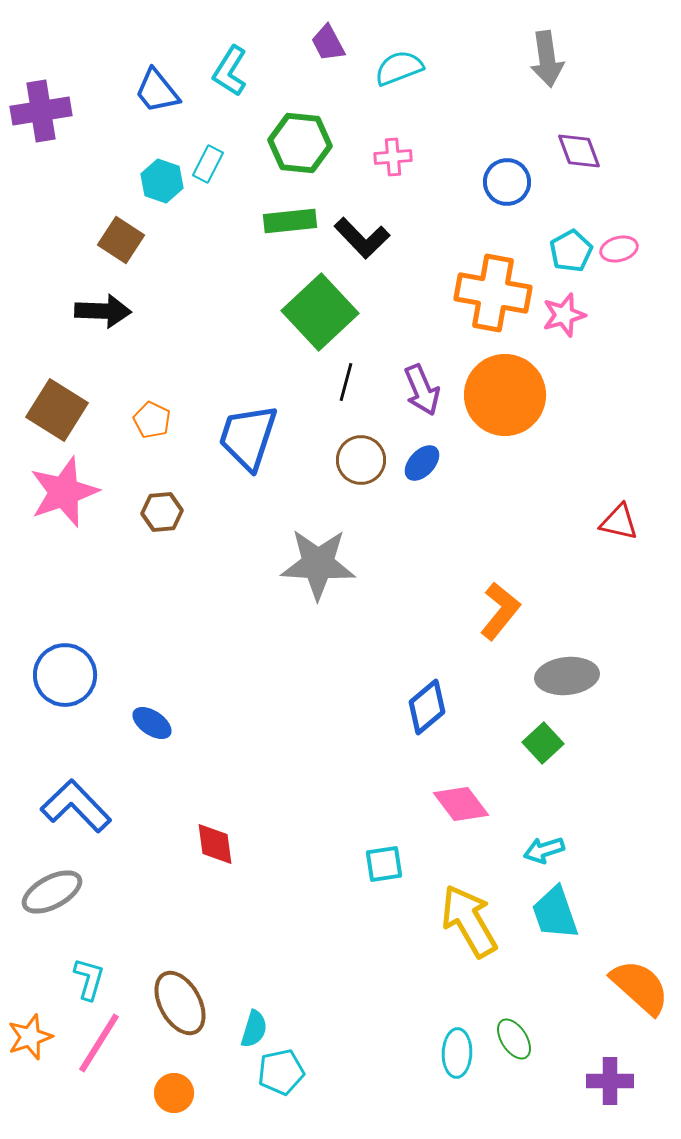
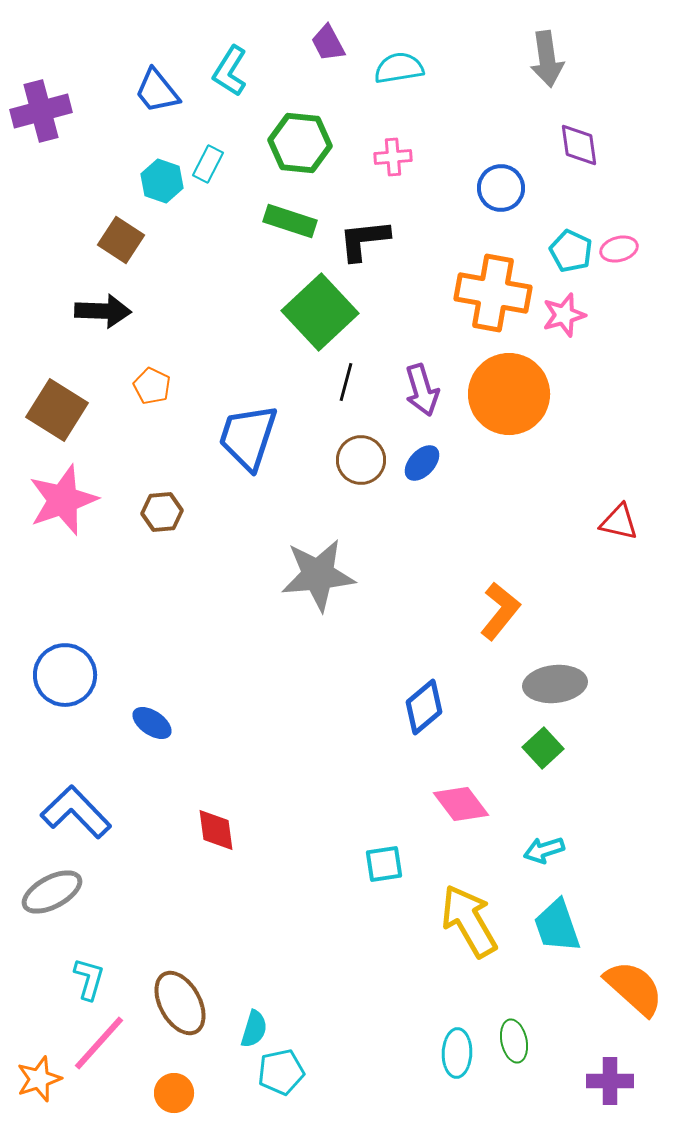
cyan semicircle at (399, 68): rotated 12 degrees clockwise
purple cross at (41, 111): rotated 6 degrees counterclockwise
purple diamond at (579, 151): moved 6 px up; rotated 12 degrees clockwise
blue circle at (507, 182): moved 6 px left, 6 px down
green rectangle at (290, 221): rotated 24 degrees clockwise
black L-shape at (362, 238): moved 2 px right, 2 px down; rotated 128 degrees clockwise
cyan pentagon at (571, 251): rotated 18 degrees counterclockwise
purple arrow at (422, 390): rotated 6 degrees clockwise
orange circle at (505, 395): moved 4 px right, 1 px up
orange pentagon at (152, 420): moved 34 px up
pink star at (64, 492): moved 1 px left, 8 px down
gray star at (318, 564): moved 11 px down; rotated 8 degrees counterclockwise
gray ellipse at (567, 676): moved 12 px left, 8 px down
blue diamond at (427, 707): moved 3 px left
green square at (543, 743): moved 5 px down
blue L-shape at (76, 806): moved 6 px down
red diamond at (215, 844): moved 1 px right, 14 px up
cyan trapezoid at (555, 913): moved 2 px right, 13 px down
orange semicircle at (640, 987): moved 6 px left, 1 px down
orange star at (30, 1037): moved 9 px right, 42 px down
green ellipse at (514, 1039): moved 2 px down; rotated 21 degrees clockwise
pink line at (99, 1043): rotated 10 degrees clockwise
